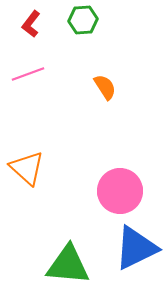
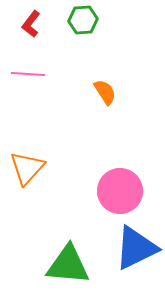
pink line: rotated 24 degrees clockwise
orange semicircle: moved 5 px down
orange triangle: rotated 30 degrees clockwise
